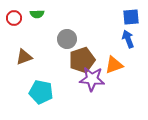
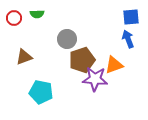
purple star: moved 3 px right
